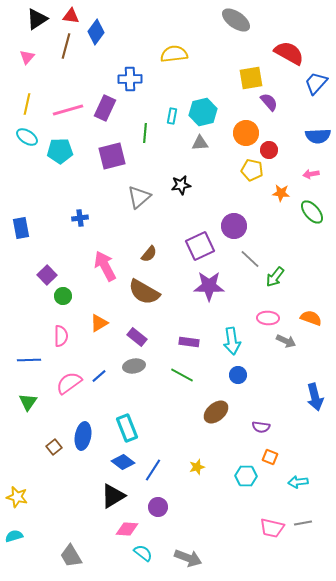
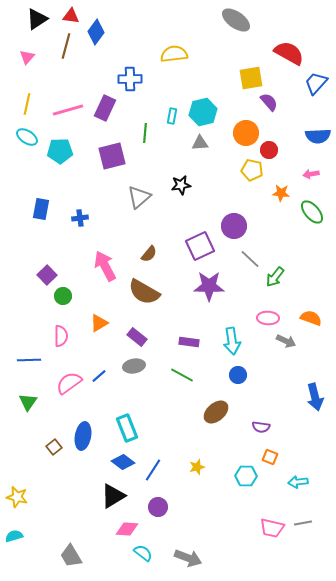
blue rectangle at (21, 228): moved 20 px right, 19 px up; rotated 20 degrees clockwise
